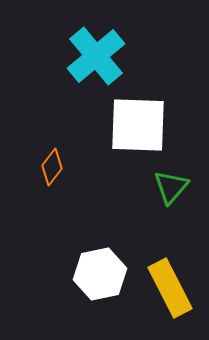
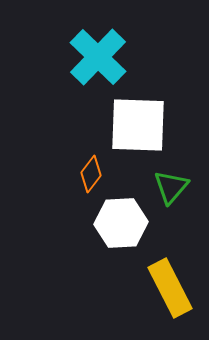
cyan cross: moved 2 px right, 1 px down; rotated 6 degrees counterclockwise
orange diamond: moved 39 px right, 7 px down
white hexagon: moved 21 px right, 51 px up; rotated 9 degrees clockwise
